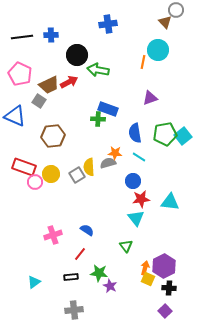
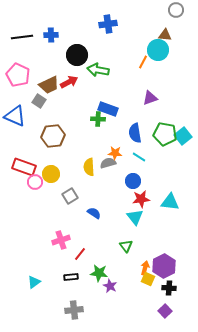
brown triangle at (165, 22): moved 13 px down; rotated 40 degrees counterclockwise
orange line at (143, 62): rotated 16 degrees clockwise
pink pentagon at (20, 74): moved 2 px left, 1 px down
green pentagon at (165, 134): rotated 20 degrees clockwise
gray square at (77, 175): moved 7 px left, 21 px down
cyan triangle at (136, 218): moved 1 px left, 1 px up
blue semicircle at (87, 230): moved 7 px right, 17 px up
pink cross at (53, 235): moved 8 px right, 5 px down
